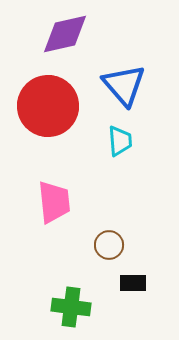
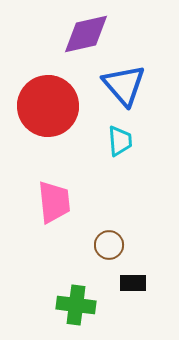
purple diamond: moved 21 px right
green cross: moved 5 px right, 2 px up
